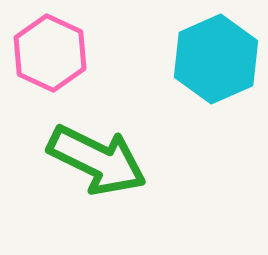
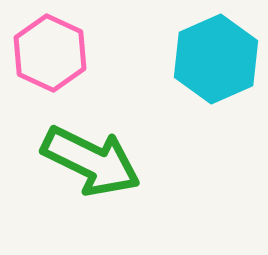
green arrow: moved 6 px left, 1 px down
